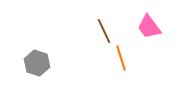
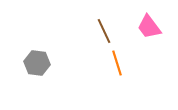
orange line: moved 4 px left, 5 px down
gray hexagon: rotated 10 degrees counterclockwise
